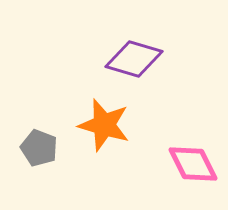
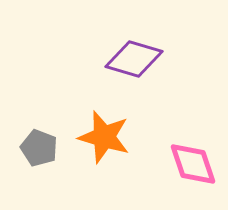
orange star: moved 12 px down
pink diamond: rotated 8 degrees clockwise
